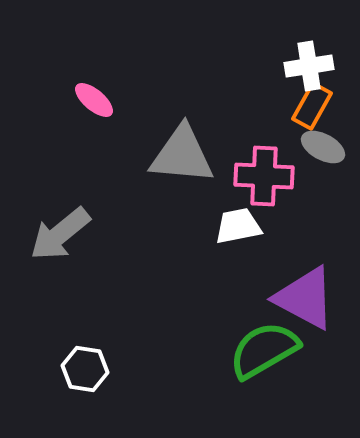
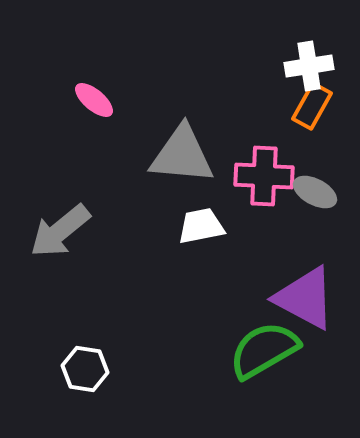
gray ellipse: moved 8 px left, 45 px down
white trapezoid: moved 37 px left
gray arrow: moved 3 px up
